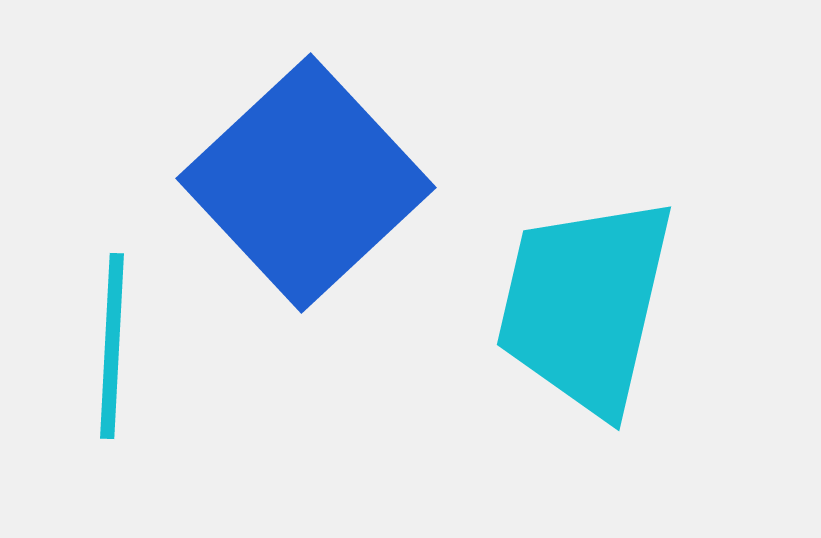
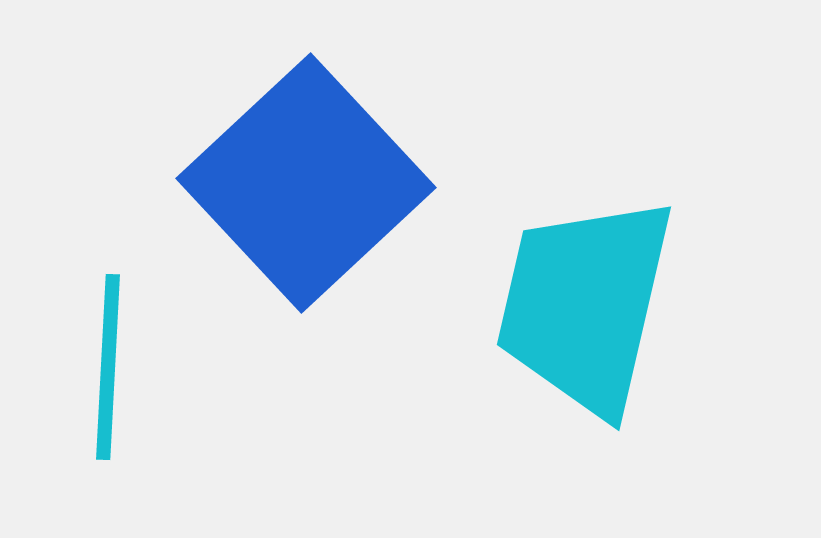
cyan line: moved 4 px left, 21 px down
